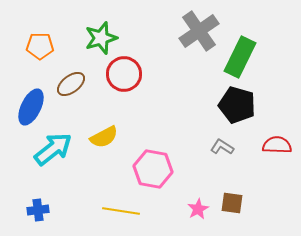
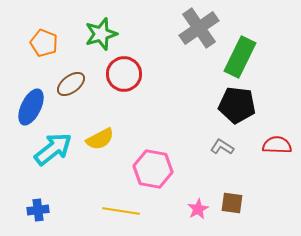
gray cross: moved 3 px up
green star: moved 4 px up
orange pentagon: moved 4 px right, 3 px up; rotated 20 degrees clockwise
black pentagon: rotated 9 degrees counterclockwise
yellow semicircle: moved 4 px left, 2 px down
